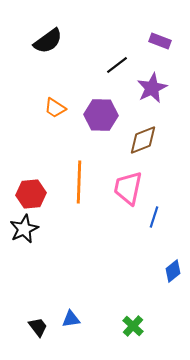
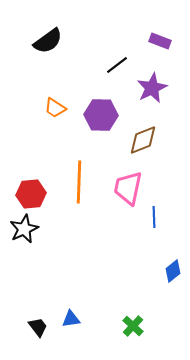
blue line: rotated 20 degrees counterclockwise
